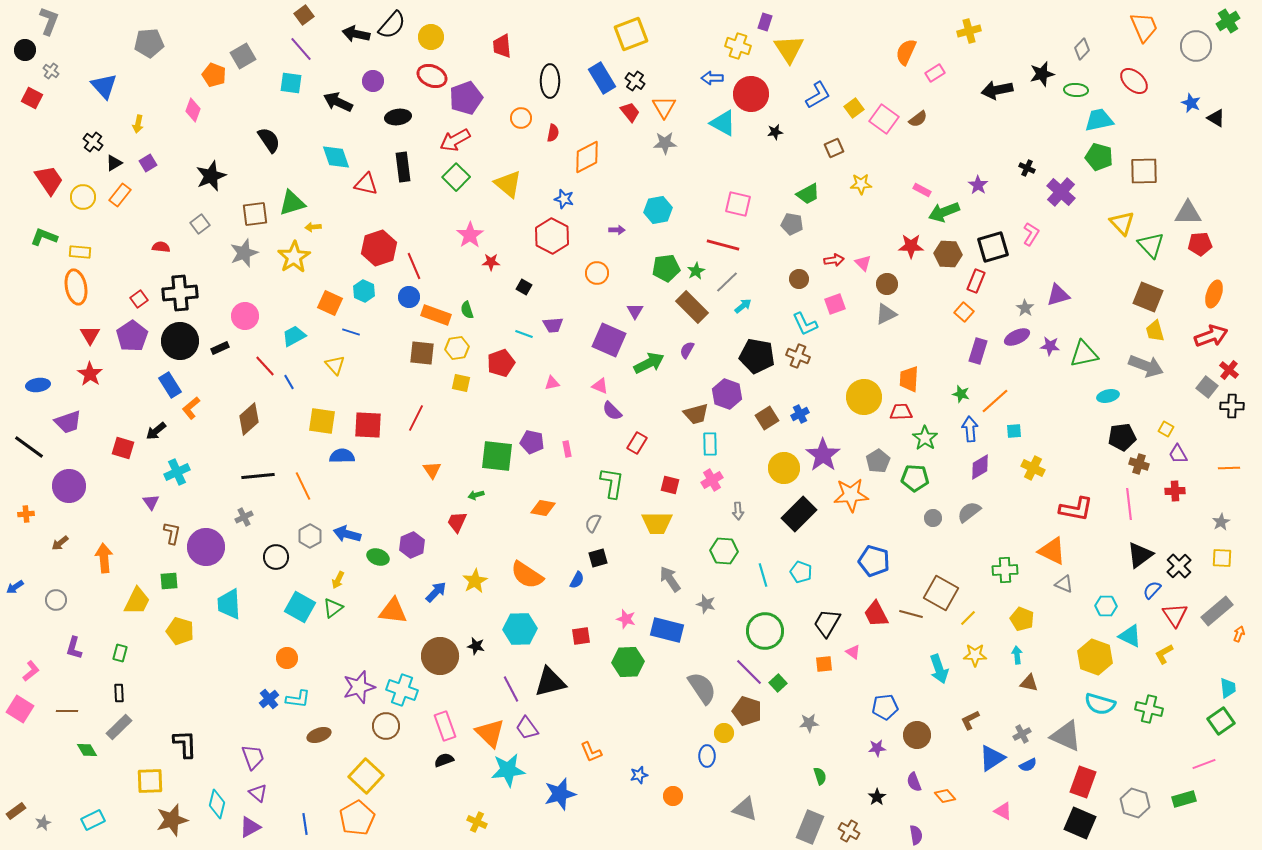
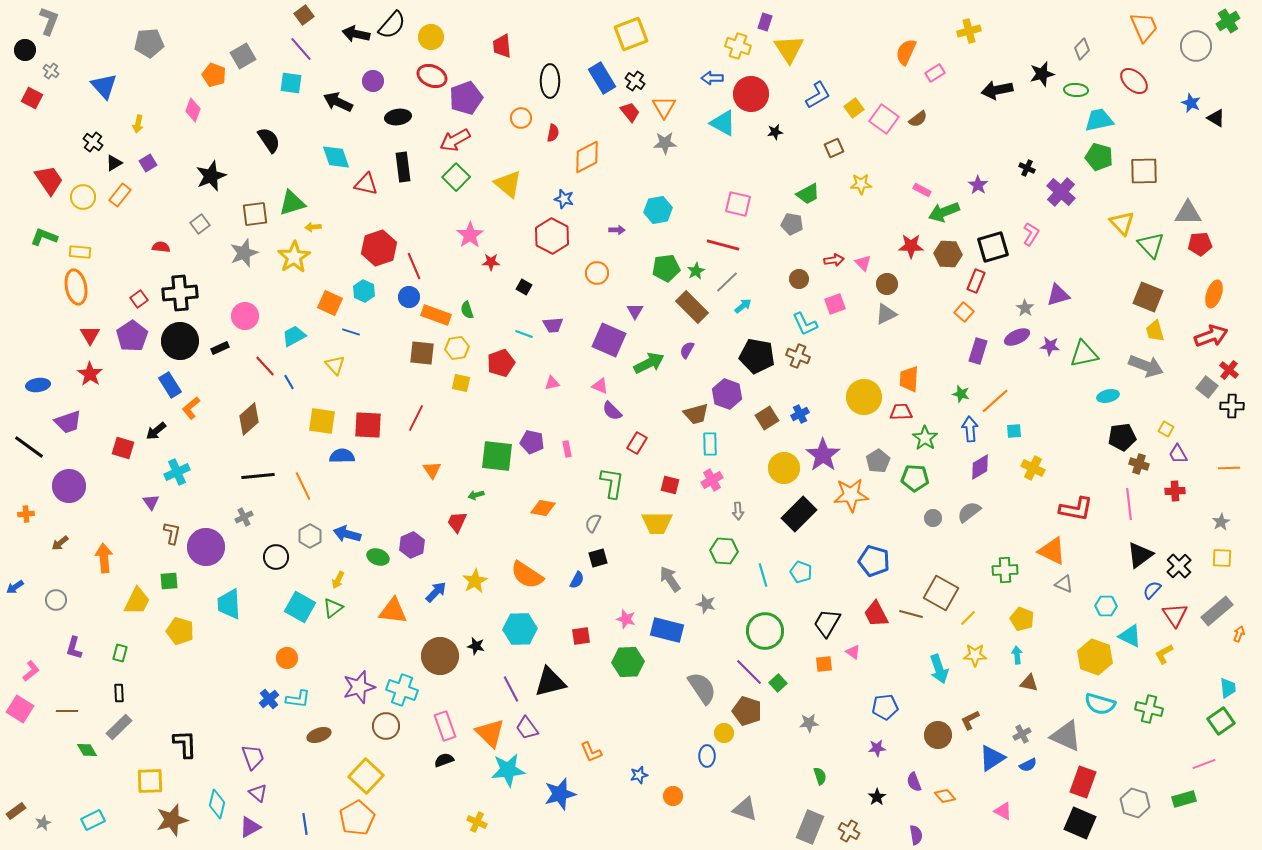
brown circle at (917, 735): moved 21 px right
